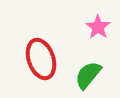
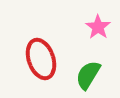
green semicircle: rotated 8 degrees counterclockwise
